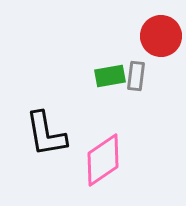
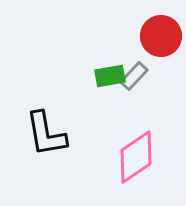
gray rectangle: moved 2 px left; rotated 36 degrees clockwise
pink diamond: moved 33 px right, 3 px up
